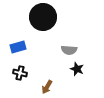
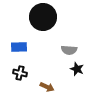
blue rectangle: moved 1 px right; rotated 14 degrees clockwise
brown arrow: rotated 96 degrees counterclockwise
